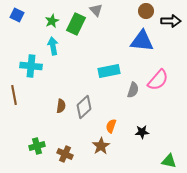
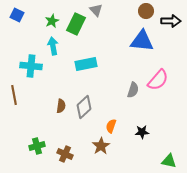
cyan rectangle: moved 23 px left, 7 px up
